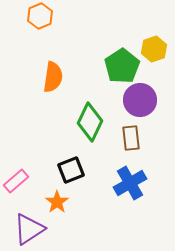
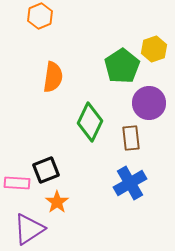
purple circle: moved 9 px right, 3 px down
black square: moved 25 px left
pink rectangle: moved 1 px right, 2 px down; rotated 45 degrees clockwise
